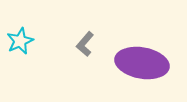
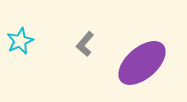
purple ellipse: rotated 51 degrees counterclockwise
